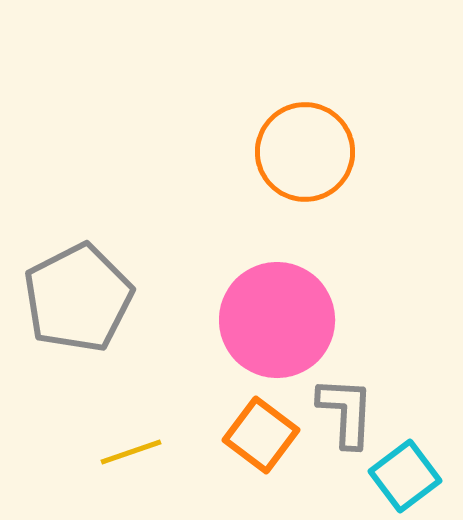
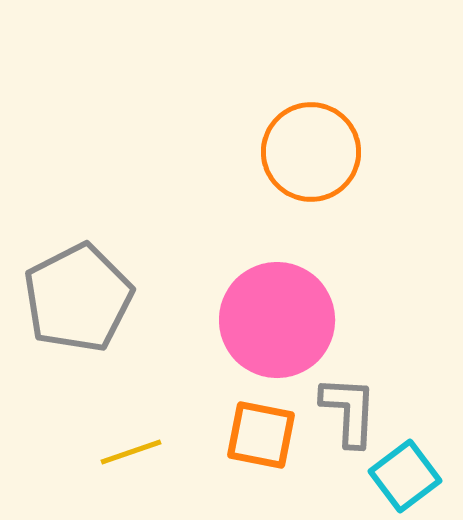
orange circle: moved 6 px right
gray L-shape: moved 3 px right, 1 px up
orange square: rotated 26 degrees counterclockwise
